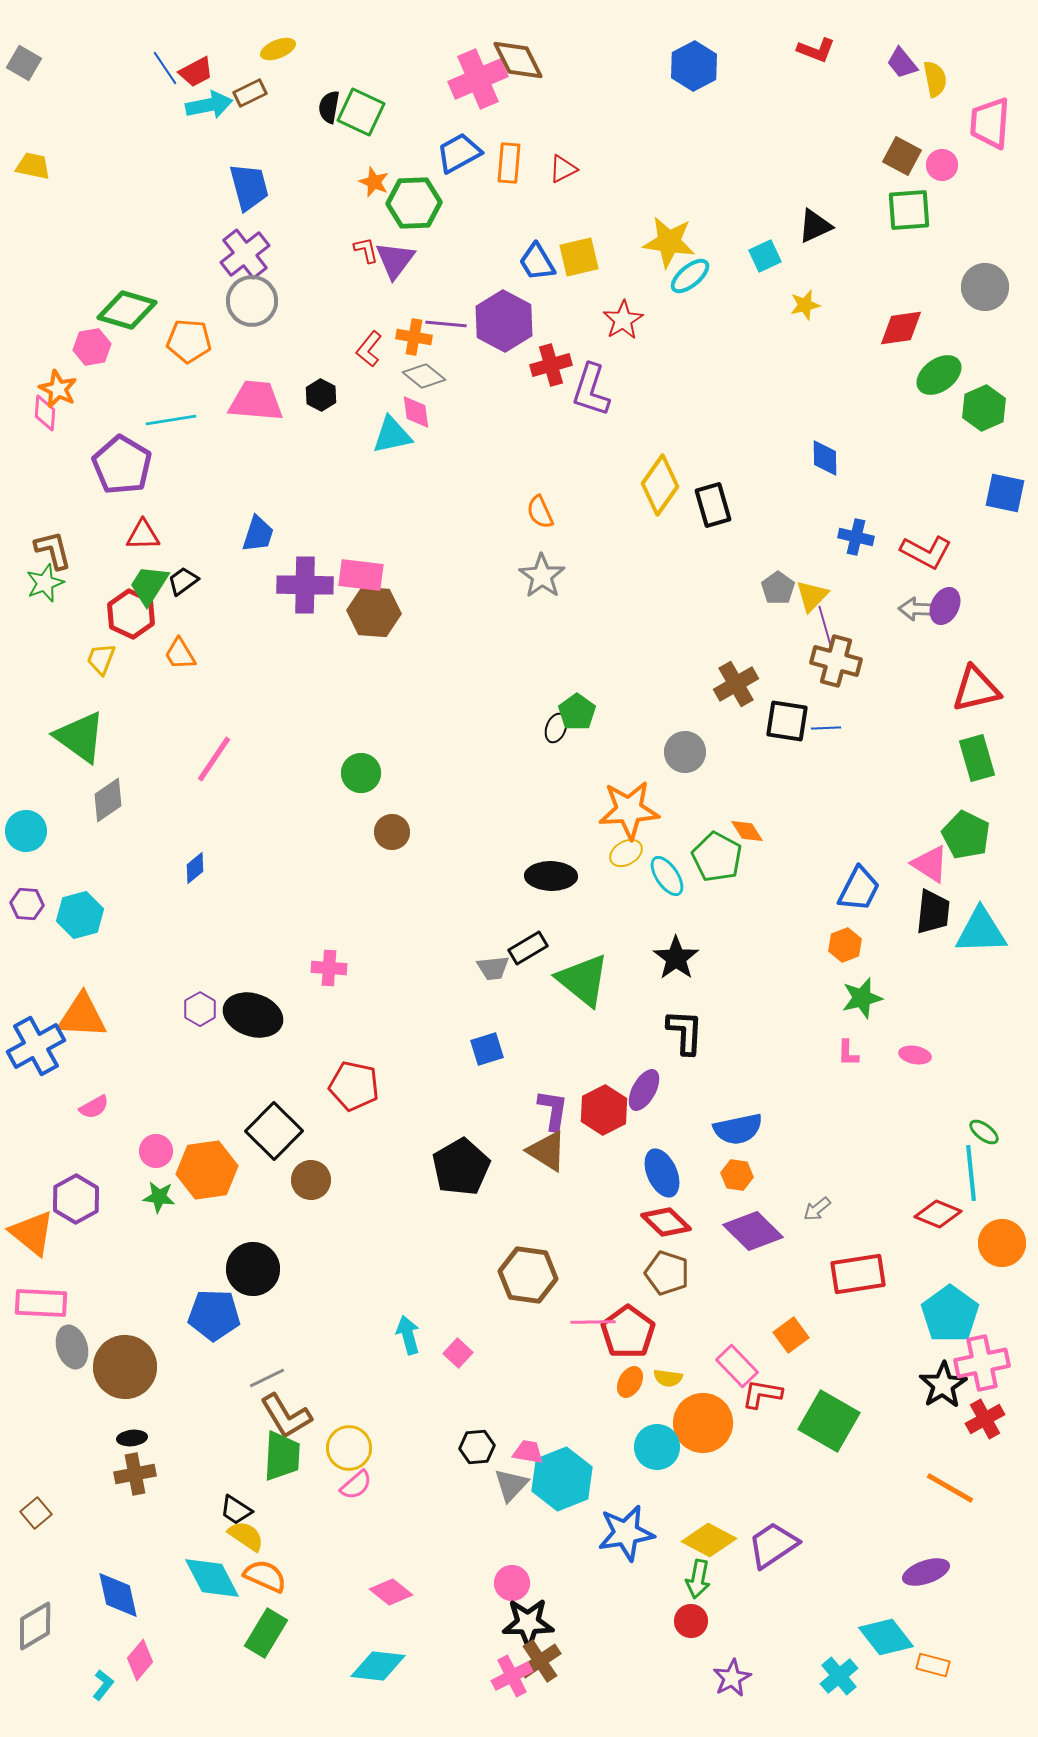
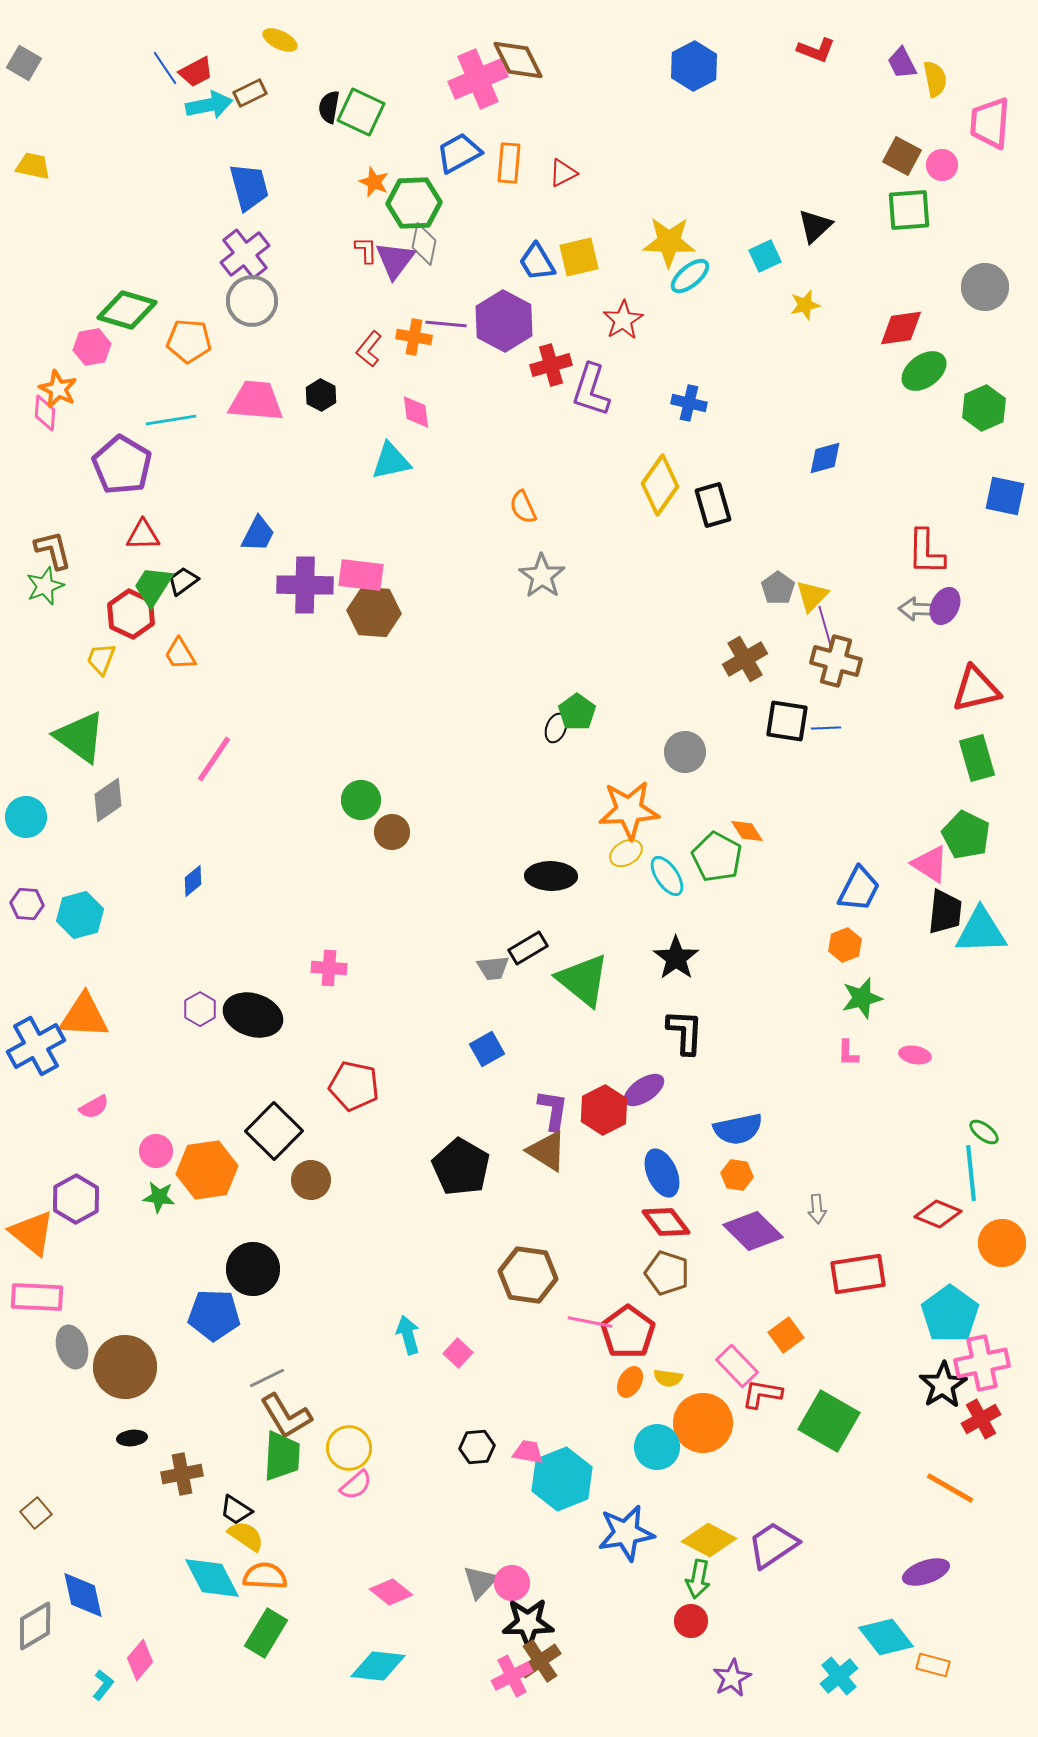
yellow ellipse at (278, 49): moved 2 px right, 9 px up; rotated 48 degrees clockwise
purple trapezoid at (902, 63): rotated 12 degrees clockwise
red triangle at (563, 169): moved 4 px down
black triangle at (815, 226): rotated 18 degrees counterclockwise
yellow star at (669, 242): rotated 6 degrees counterclockwise
red L-shape at (366, 250): rotated 12 degrees clockwise
green ellipse at (939, 375): moved 15 px left, 4 px up
gray diamond at (424, 376): moved 132 px up; rotated 63 degrees clockwise
cyan triangle at (392, 435): moved 1 px left, 26 px down
blue diamond at (825, 458): rotated 75 degrees clockwise
blue square at (1005, 493): moved 3 px down
orange semicircle at (540, 512): moved 17 px left, 5 px up
blue trapezoid at (258, 534): rotated 9 degrees clockwise
blue cross at (856, 537): moved 167 px left, 134 px up
red L-shape at (926, 552): rotated 63 degrees clockwise
green star at (45, 583): moved 3 px down
green trapezoid at (149, 585): moved 4 px right, 1 px down
brown cross at (736, 684): moved 9 px right, 25 px up
green circle at (361, 773): moved 27 px down
cyan circle at (26, 831): moved 14 px up
blue diamond at (195, 868): moved 2 px left, 13 px down
black trapezoid at (933, 912): moved 12 px right
orange triangle at (82, 1016): moved 2 px right
blue square at (487, 1049): rotated 12 degrees counterclockwise
purple ellipse at (644, 1090): rotated 27 degrees clockwise
black pentagon at (461, 1167): rotated 12 degrees counterclockwise
gray arrow at (817, 1209): rotated 56 degrees counterclockwise
red diamond at (666, 1222): rotated 9 degrees clockwise
pink rectangle at (41, 1303): moved 4 px left, 6 px up
pink line at (593, 1322): moved 3 px left; rotated 12 degrees clockwise
orange square at (791, 1335): moved 5 px left
red cross at (985, 1419): moved 4 px left
brown cross at (135, 1474): moved 47 px right
gray triangle at (511, 1485): moved 31 px left, 97 px down
orange semicircle at (265, 1576): rotated 21 degrees counterclockwise
blue diamond at (118, 1595): moved 35 px left
